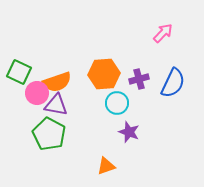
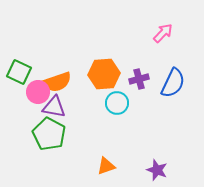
pink circle: moved 1 px right, 1 px up
purple triangle: moved 2 px left, 2 px down
purple star: moved 28 px right, 38 px down
